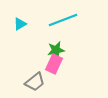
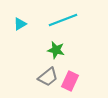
green star: rotated 24 degrees clockwise
pink rectangle: moved 16 px right, 17 px down
gray trapezoid: moved 13 px right, 5 px up
